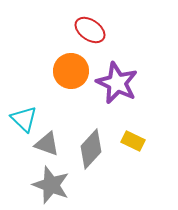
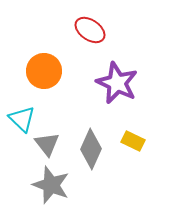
orange circle: moved 27 px left
cyan triangle: moved 2 px left
gray triangle: rotated 32 degrees clockwise
gray diamond: rotated 18 degrees counterclockwise
